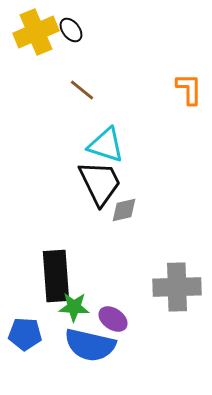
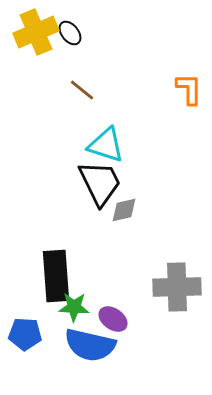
black ellipse: moved 1 px left, 3 px down
